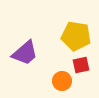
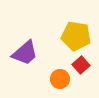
red square: rotated 30 degrees counterclockwise
orange circle: moved 2 px left, 2 px up
